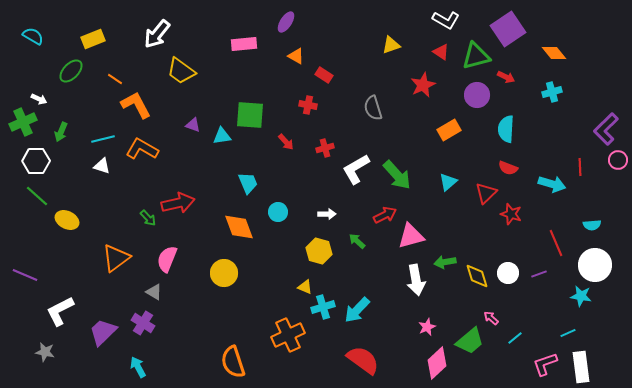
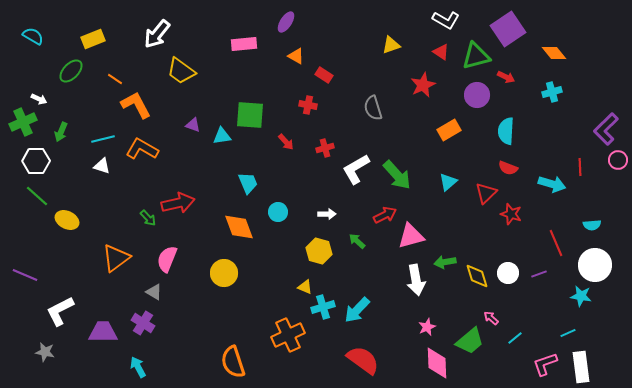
cyan semicircle at (506, 129): moved 2 px down
purple trapezoid at (103, 332): rotated 44 degrees clockwise
pink diamond at (437, 363): rotated 48 degrees counterclockwise
